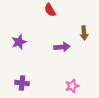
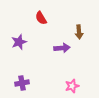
red semicircle: moved 9 px left, 8 px down
brown arrow: moved 5 px left, 1 px up
purple arrow: moved 1 px down
purple cross: rotated 16 degrees counterclockwise
